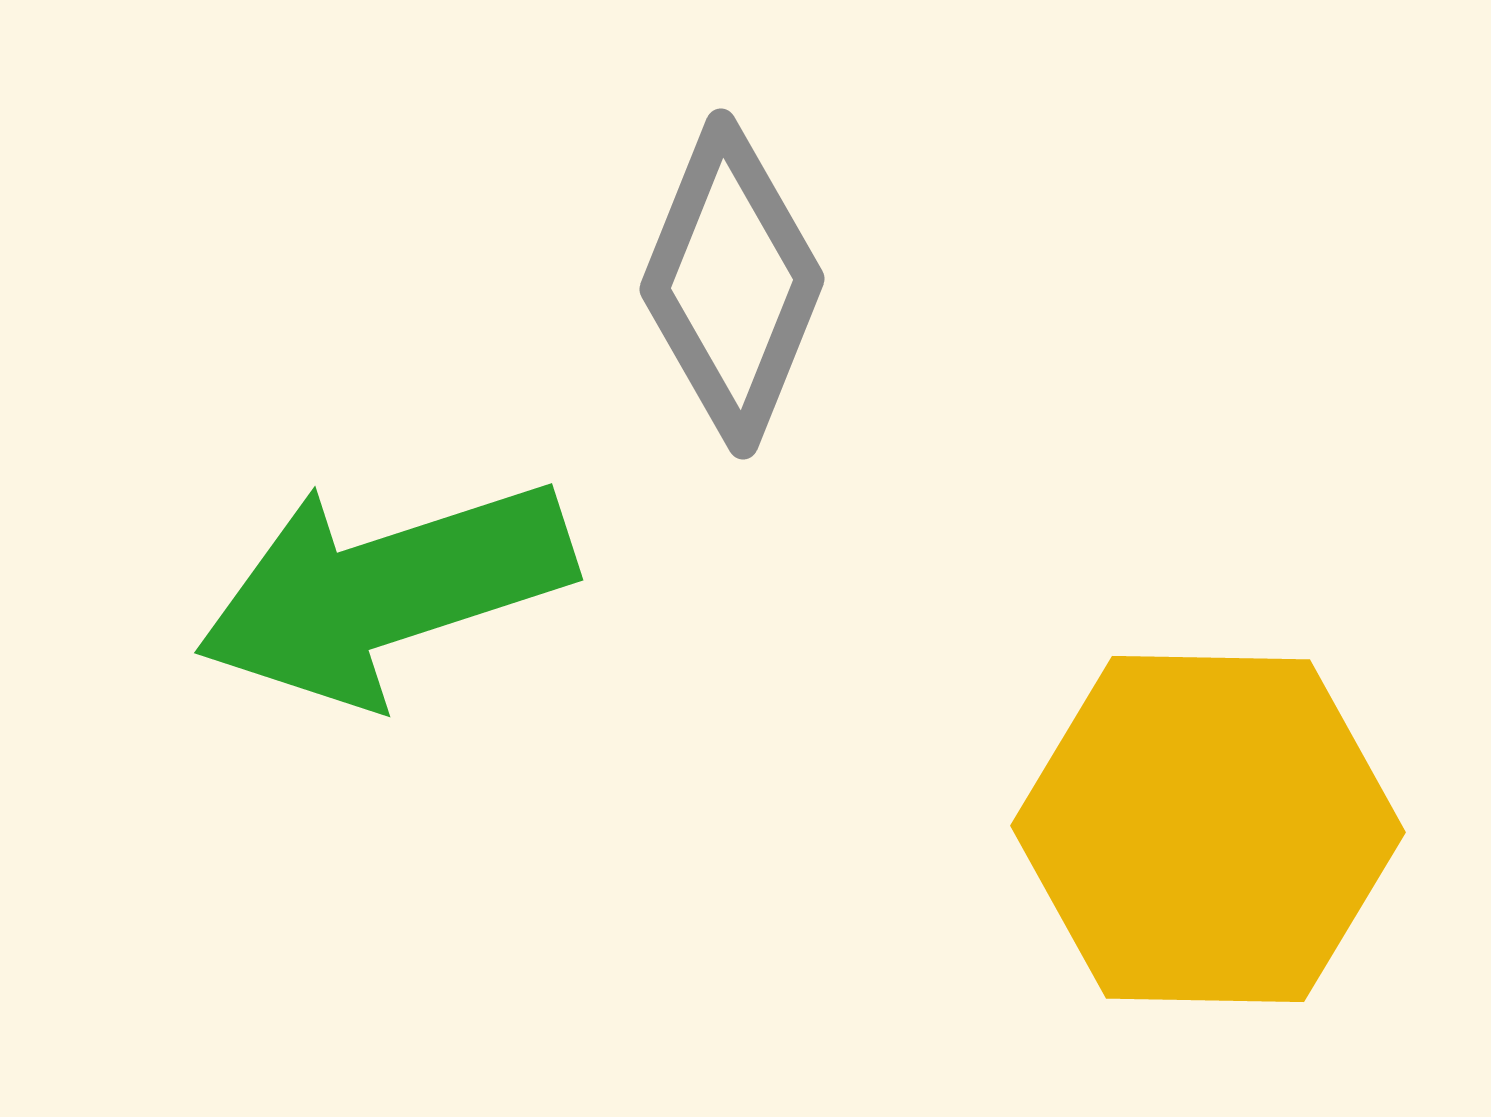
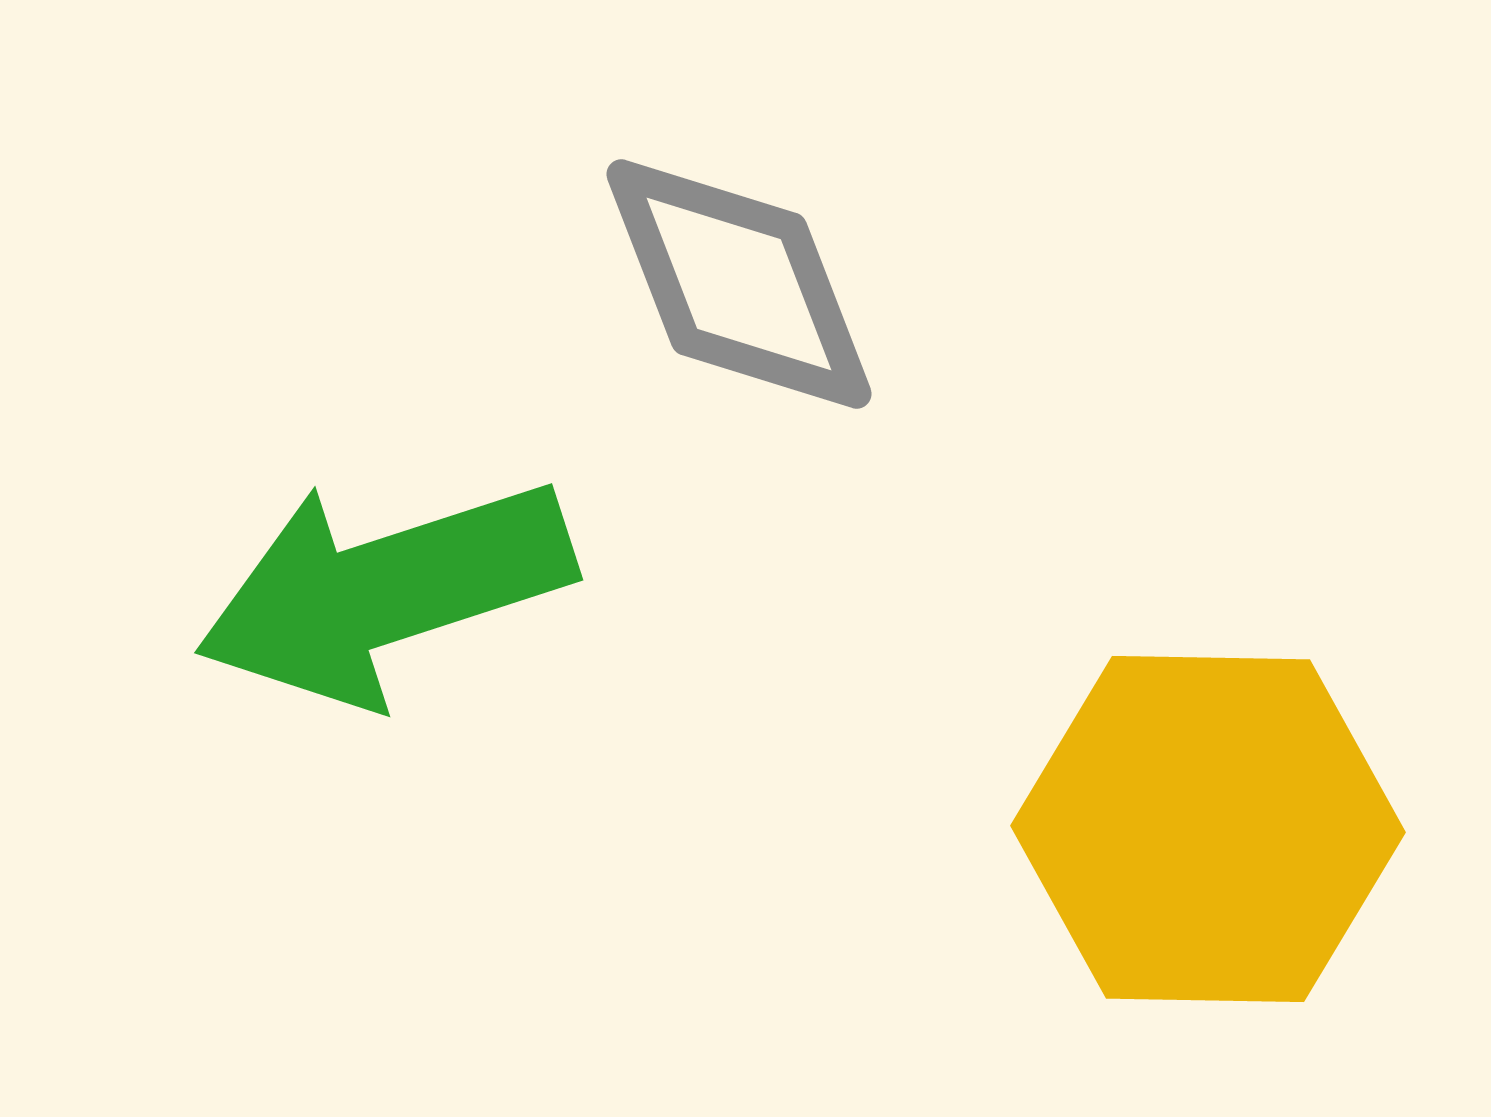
gray diamond: moved 7 px right; rotated 43 degrees counterclockwise
